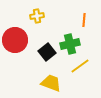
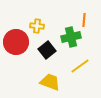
yellow cross: moved 10 px down; rotated 16 degrees clockwise
red circle: moved 1 px right, 2 px down
green cross: moved 1 px right, 7 px up
black square: moved 2 px up
yellow trapezoid: moved 1 px left, 1 px up
